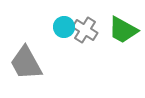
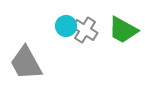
cyan circle: moved 2 px right, 1 px up
